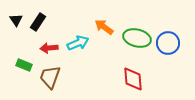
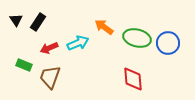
red arrow: rotated 18 degrees counterclockwise
